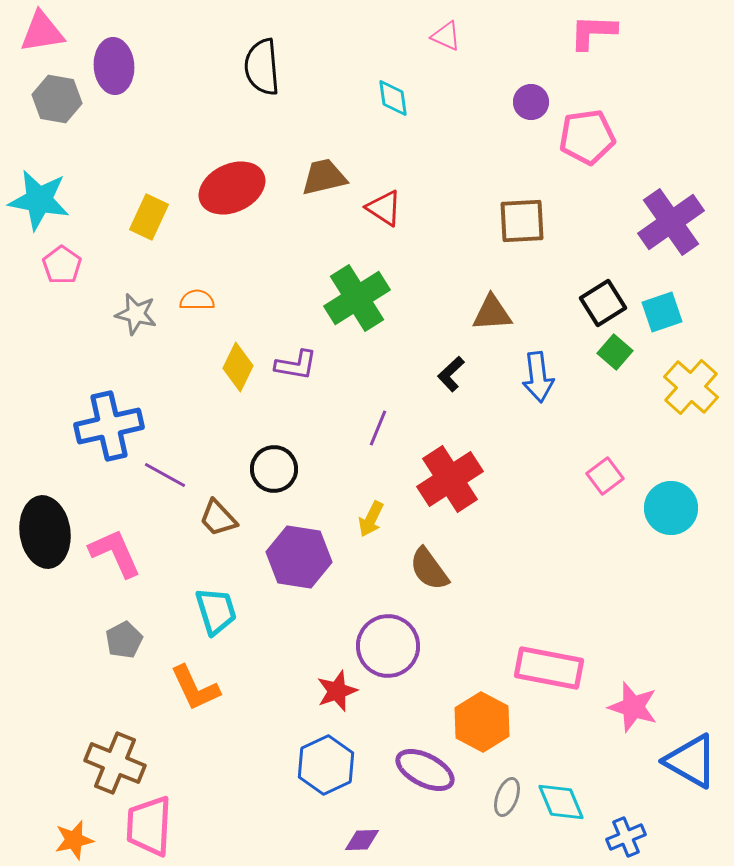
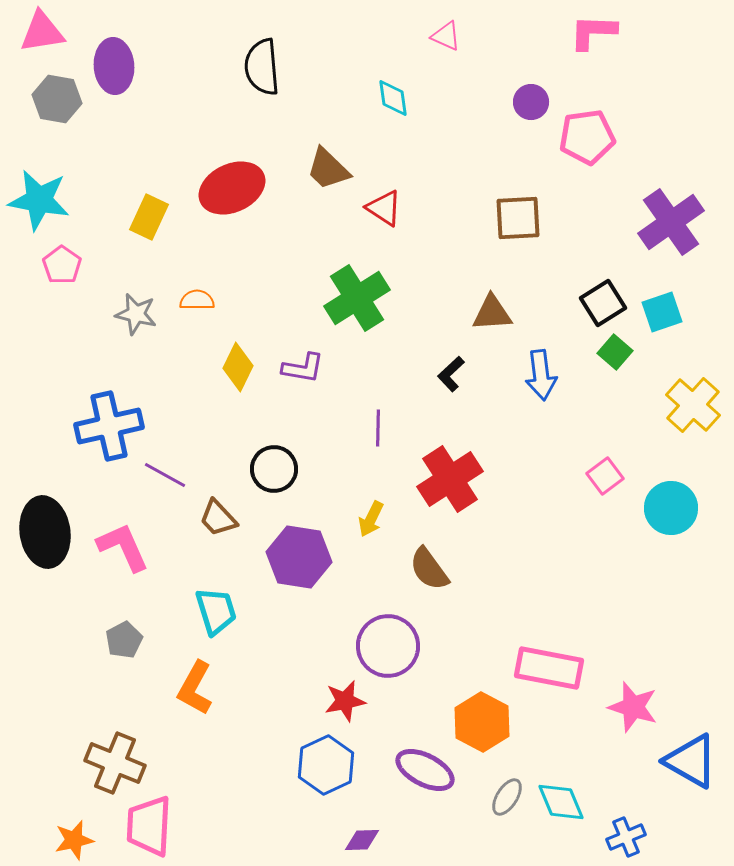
brown trapezoid at (324, 177): moved 4 px right, 8 px up; rotated 123 degrees counterclockwise
brown square at (522, 221): moved 4 px left, 3 px up
purple L-shape at (296, 365): moved 7 px right, 3 px down
blue arrow at (538, 377): moved 3 px right, 2 px up
yellow cross at (691, 387): moved 2 px right, 18 px down
purple line at (378, 428): rotated 21 degrees counterclockwise
pink L-shape at (115, 553): moved 8 px right, 6 px up
orange L-shape at (195, 688): rotated 54 degrees clockwise
red star at (337, 691): moved 8 px right, 10 px down; rotated 9 degrees clockwise
gray ellipse at (507, 797): rotated 12 degrees clockwise
